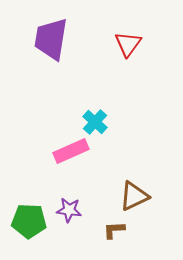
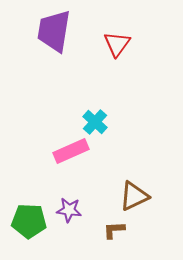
purple trapezoid: moved 3 px right, 8 px up
red triangle: moved 11 px left
